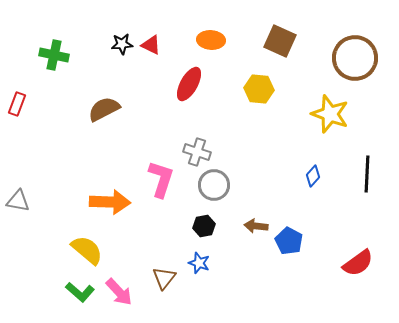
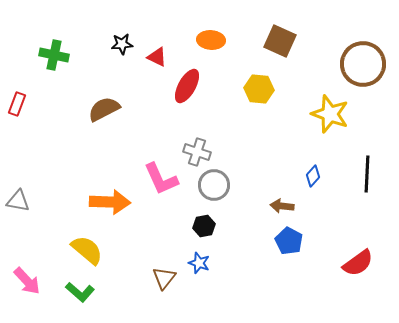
red triangle: moved 6 px right, 12 px down
brown circle: moved 8 px right, 6 px down
red ellipse: moved 2 px left, 2 px down
pink L-shape: rotated 138 degrees clockwise
brown arrow: moved 26 px right, 20 px up
pink arrow: moved 92 px left, 11 px up
